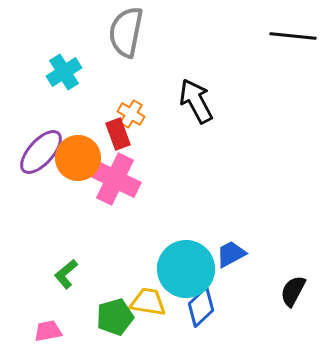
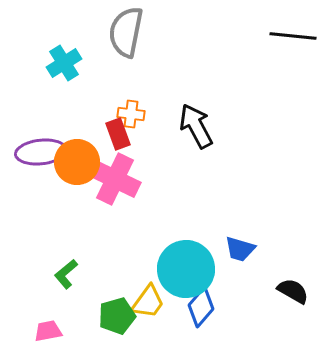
cyan cross: moved 9 px up
black arrow: moved 25 px down
orange cross: rotated 24 degrees counterclockwise
purple ellipse: rotated 42 degrees clockwise
orange circle: moved 1 px left, 4 px down
blue trapezoid: moved 9 px right, 5 px up; rotated 136 degrees counterclockwise
black semicircle: rotated 92 degrees clockwise
yellow trapezoid: rotated 117 degrees clockwise
blue diamond: rotated 6 degrees counterclockwise
green pentagon: moved 2 px right, 1 px up
